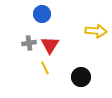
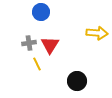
blue circle: moved 1 px left, 2 px up
yellow arrow: moved 1 px right, 2 px down
yellow line: moved 8 px left, 4 px up
black circle: moved 4 px left, 4 px down
